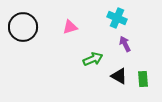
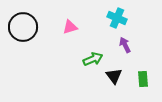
purple arrow: moved 1 px down
black triangle: moved 5 px left; rotated 24 degrees clockwise
